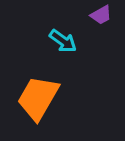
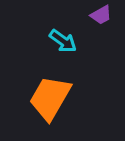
orange trapezoid: moved 12 px right
